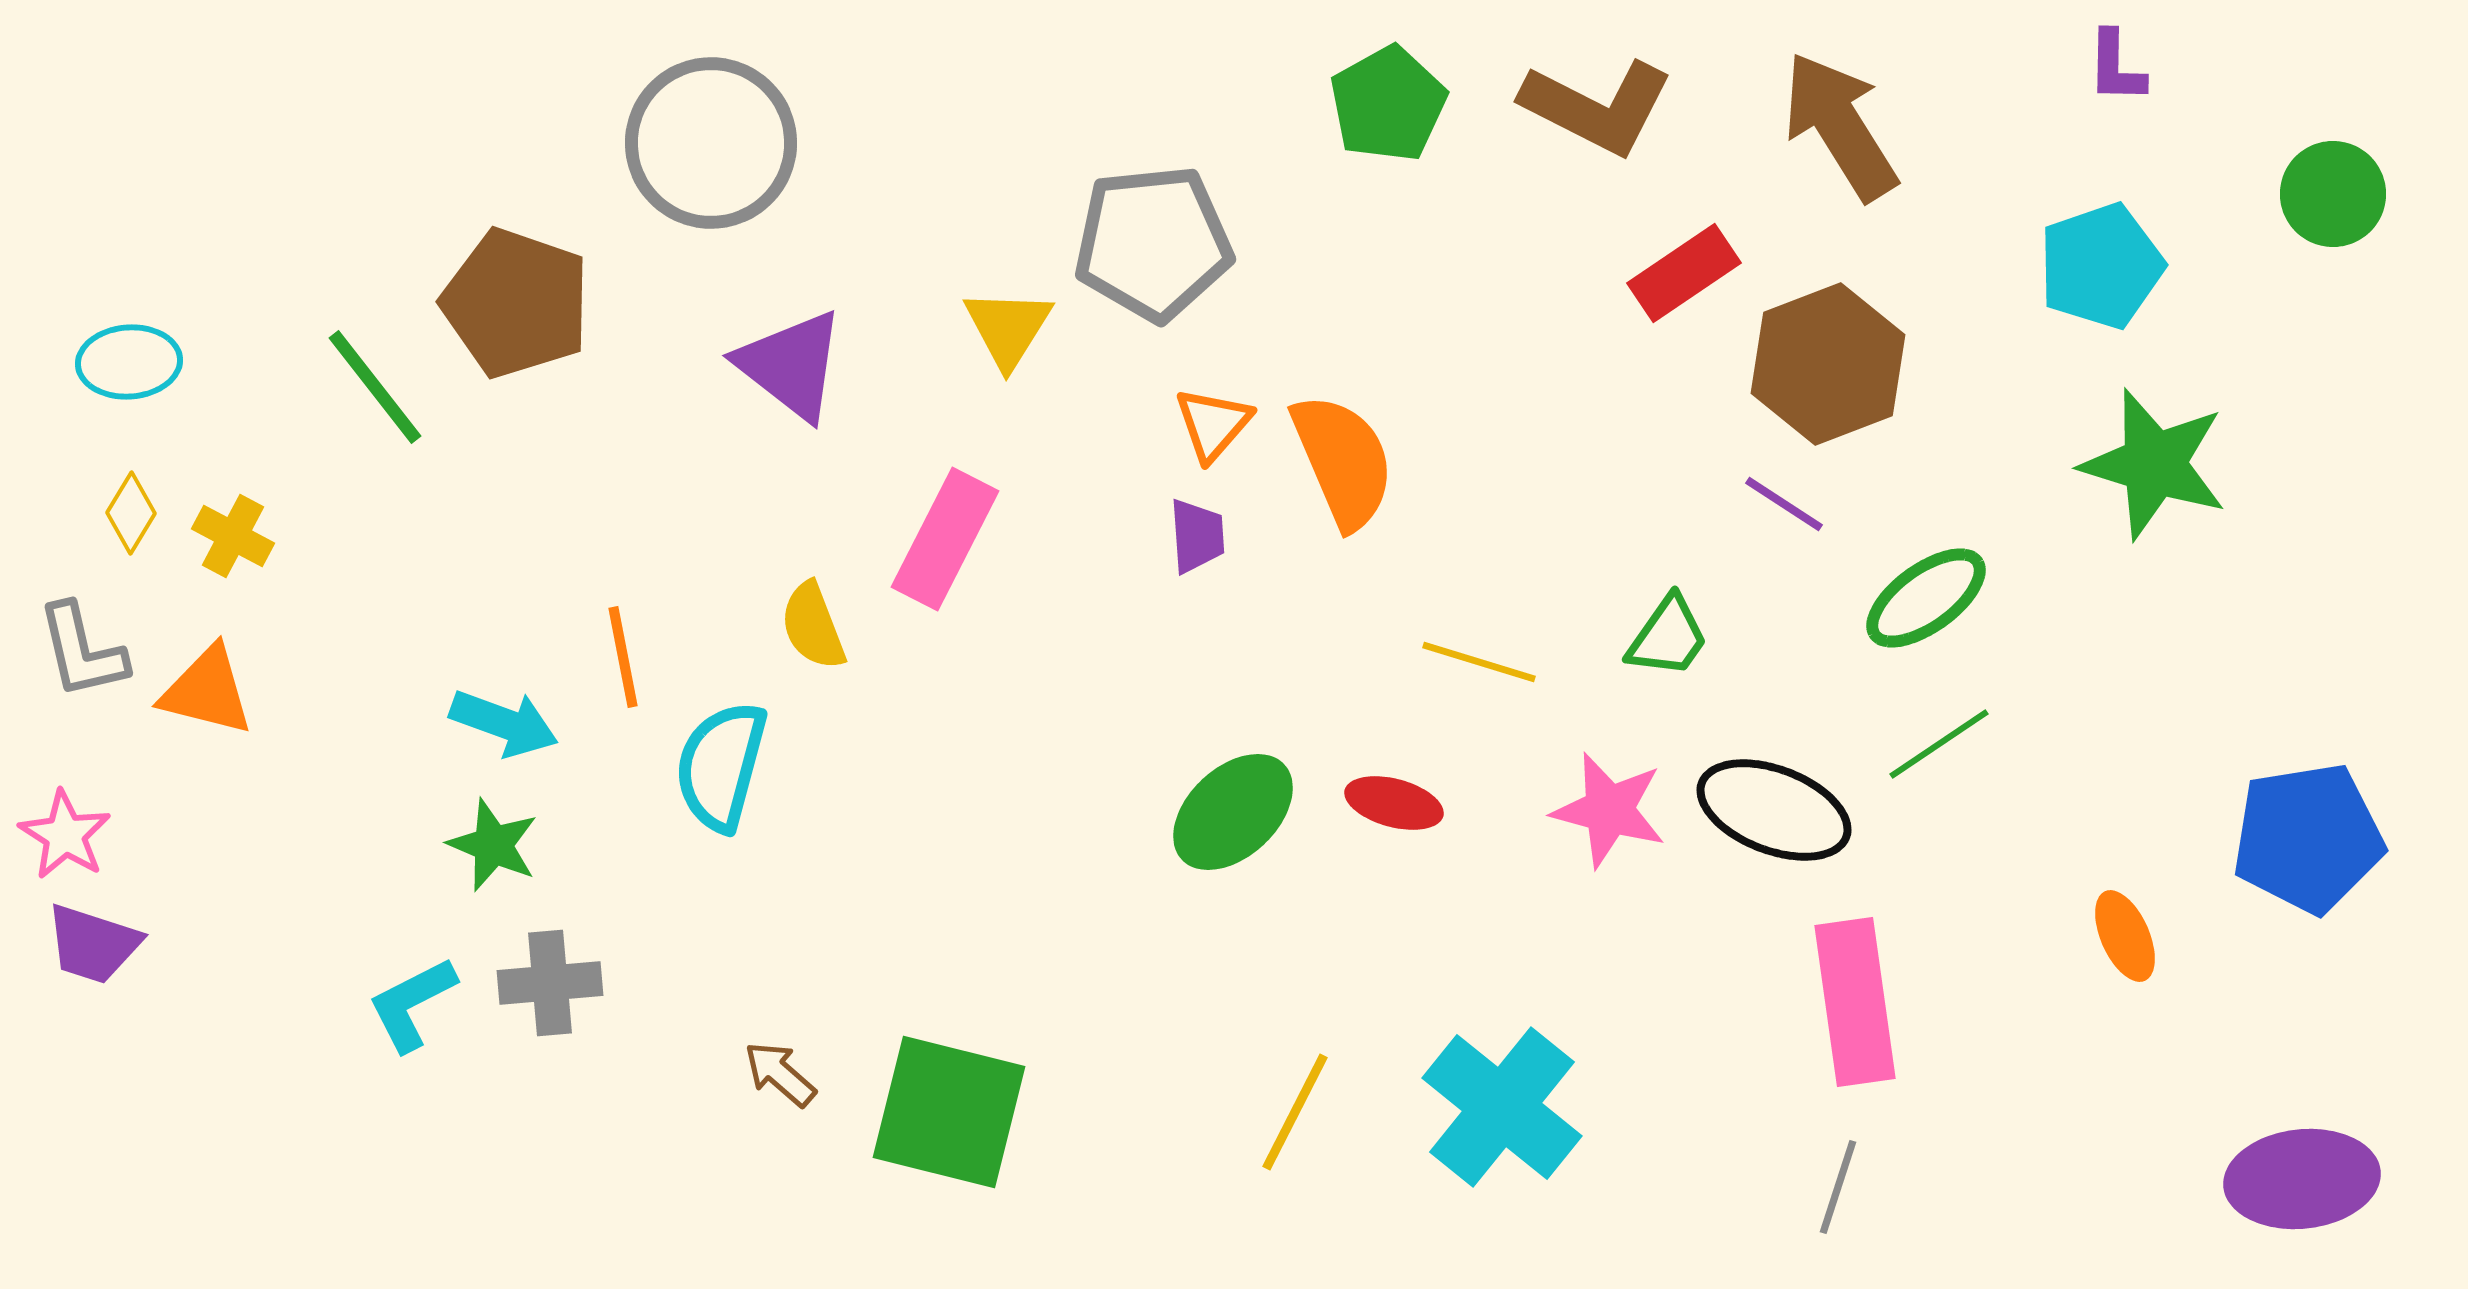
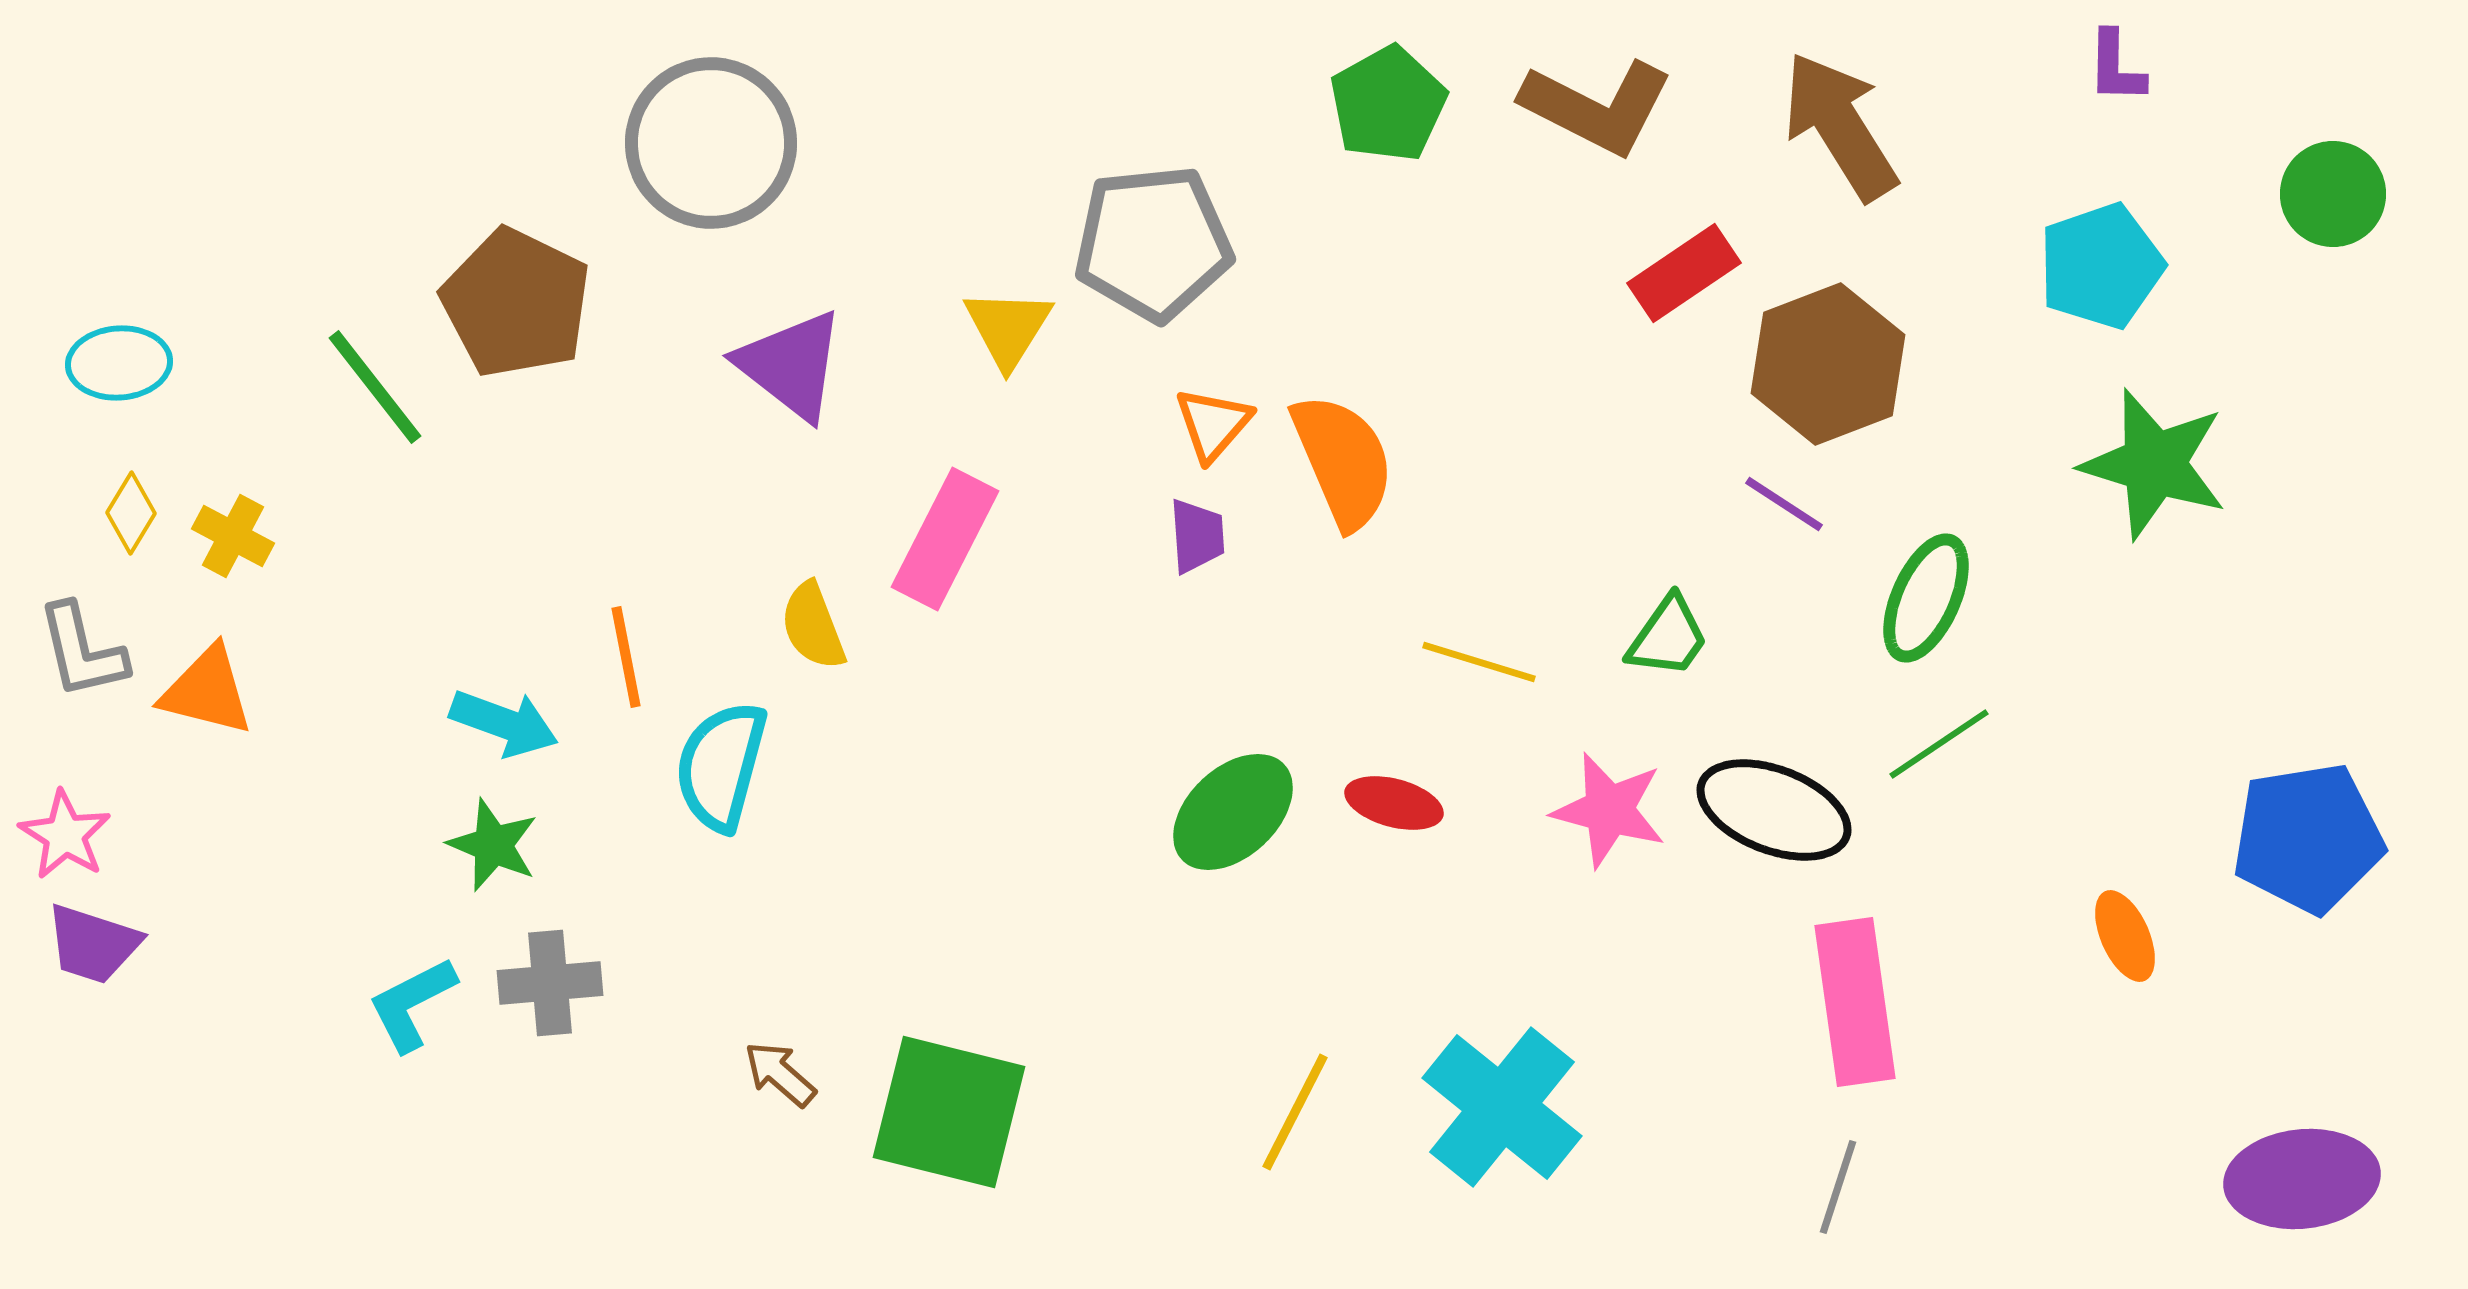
brown pentagon at (516, 303): rotated 7 degrees clockwise
cyan ellipse at (129, 362): moved 10 px left, 1 px down
green ellipse at (1926, 598): rotated 30 degrees counterclockwise
orange line at (623, 657): moved 3 px right
